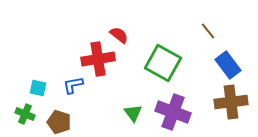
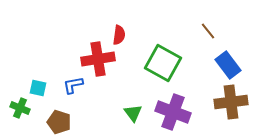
red semicircle: rotated 60 degrees clockwise
green cross: moved 5 px left, 6 px up
